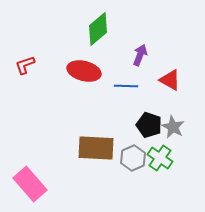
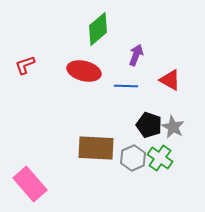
purple arrow: moved 4 px left
